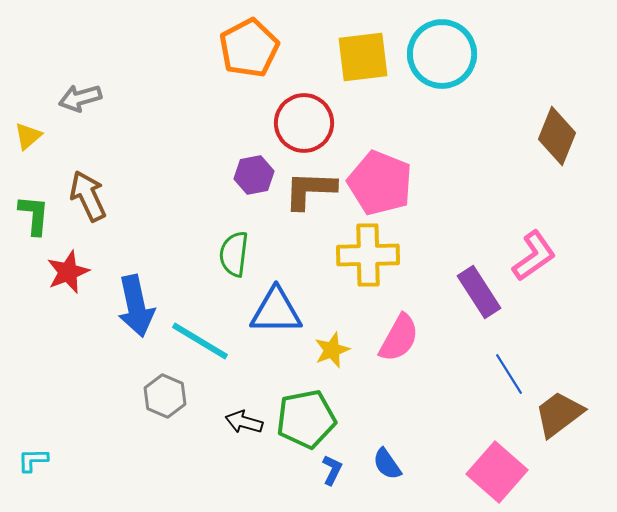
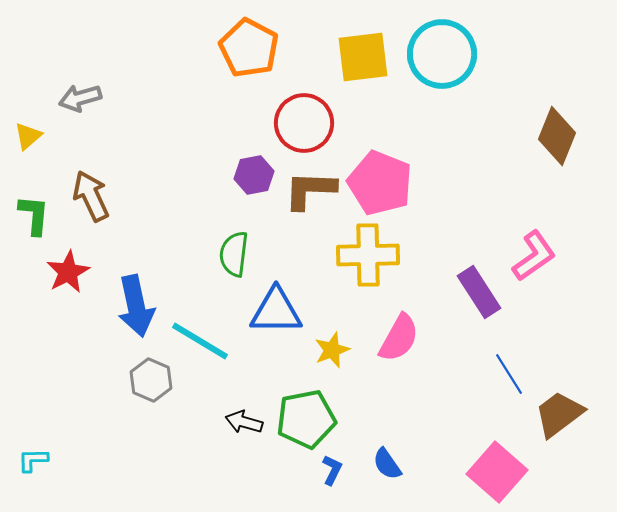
orange pentagon: rotated 16 degrees counterclockwise
brown arrow: moved 3 px right
red star: rotated 6 degrees counterclockwise
gray hexagon: moved 14 px left, 16 px up
